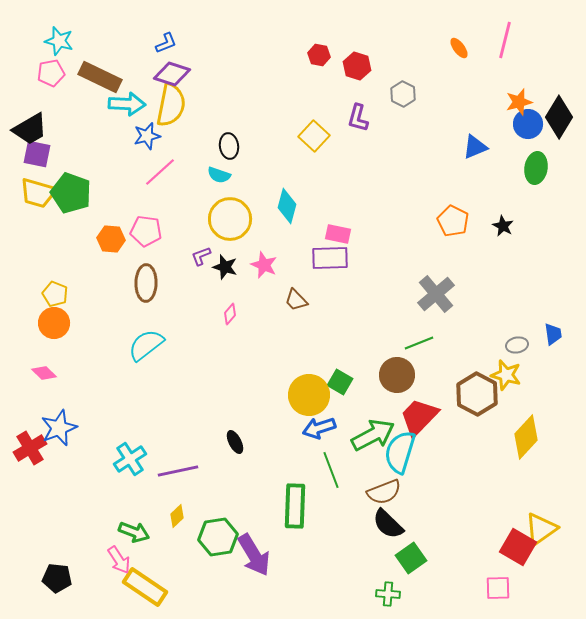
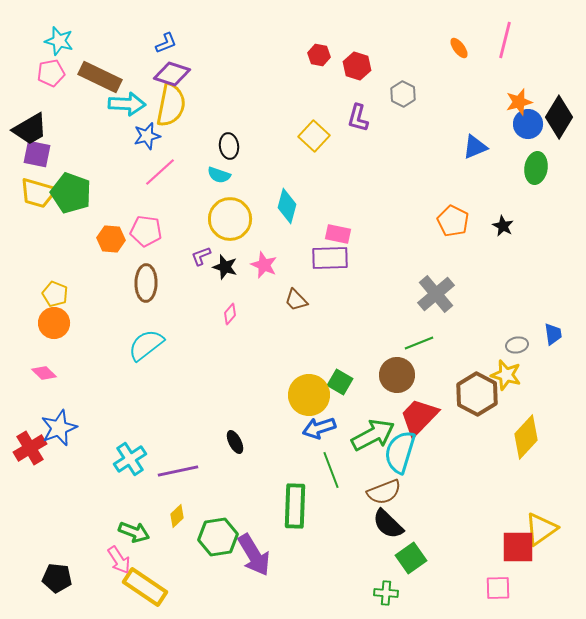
red square at (518, 547): rotated 30 degrees counterclockwise
green cross at (388, 594): moved 2 px left, 1 px up
